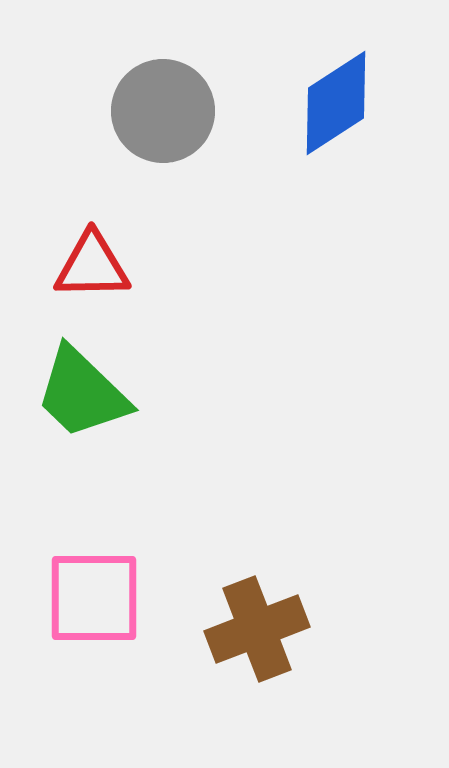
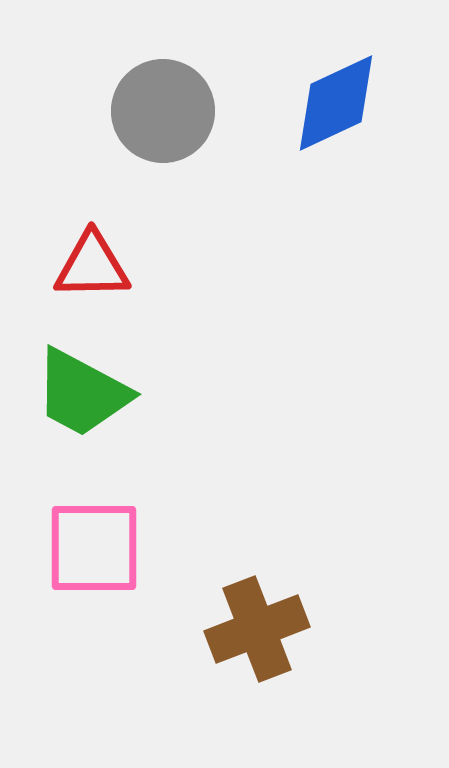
blue diamond: rotated 8 degrees clockwise
green trapezoid: rotated 16 degrees counterclockwise
pink square: moved 50 px up
